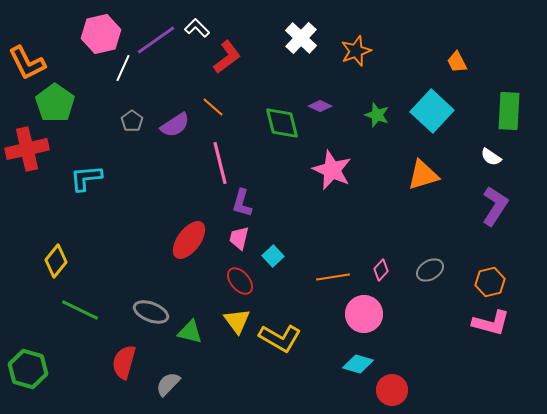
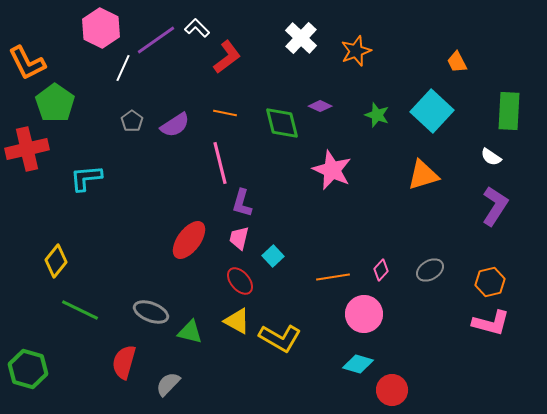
pink hexagon at (101, 34): moved 6 px up; rotated 21 degrees counterclockwise
orange line at (213, 107): moved 12 px right, 6 px down; rotated 30 degrees counterclockwise
yellow triangle at (237, 321): rotated 24 degrees counterclockwise
